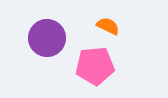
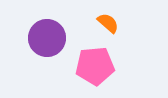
orange semicircle: moved 3 px up; rotated 15 degrees clockwise
